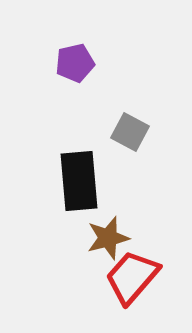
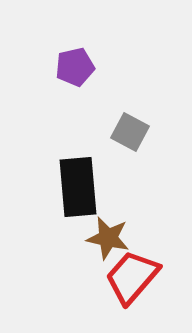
purple pentagon: moved 4 px down
black rectangle: moved 1 px left, 6 px down
brown star: rotated 27 degrees clockwise
